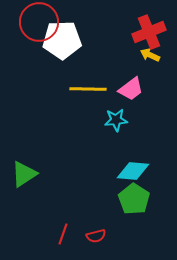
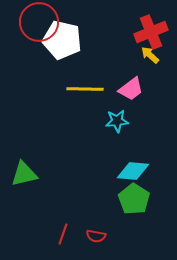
red cross: moved 2 px right
white pentagon: rotated 15 degrees clockwise
yellow arrow: rotated 18 degrees clockwise
yellow line: moved 3 px left
cyan star: moved 1 px right, 1 px down
green triangle: rotated 20 degrees clockwise
red semicircle: rotated 24 degrees clockwise
